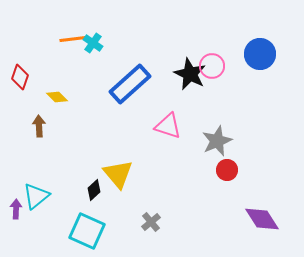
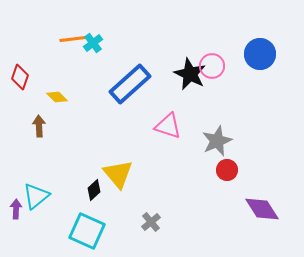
cyan cross: rotated 18 degrees clockwise
purple diamond: moved 10 px up
